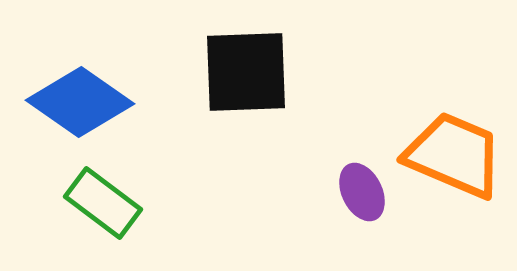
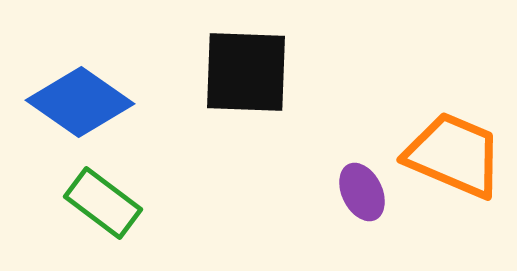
black square: rotated 4 degrees clockwise
